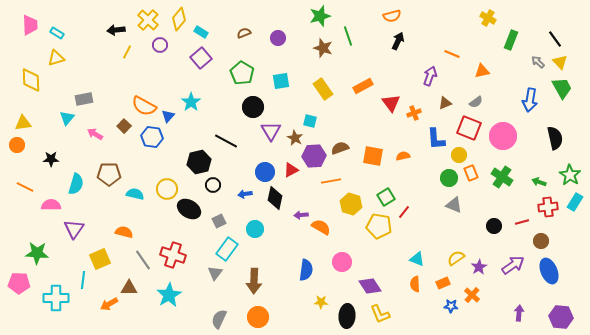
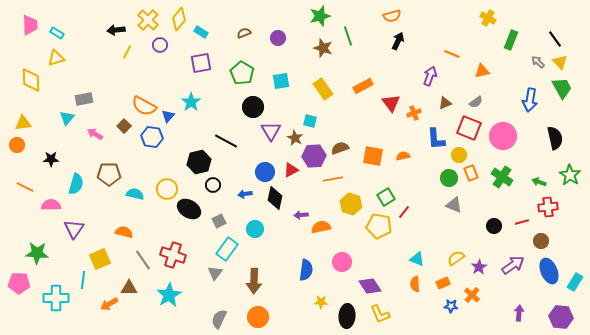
purple square at (201, 58): moved 5 px down; rotated 30 degrees clockwise
orange line at (331, 181): moved 2 px right, 2 px up
cyan rectangle at (575, 202): moved 80 px down
orange semicircle at (321, 227): rotated 42 degrees counterclockwise
